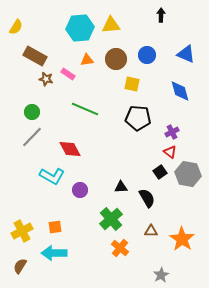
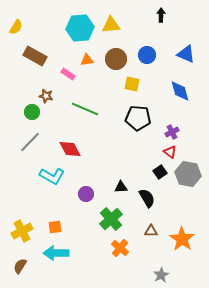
brown star: moved 17 px down
gray line: moved 2 px left, 5 px down
purple circle: moved 6 px right, 4 px down
cyan arrow: moved 2 px right
